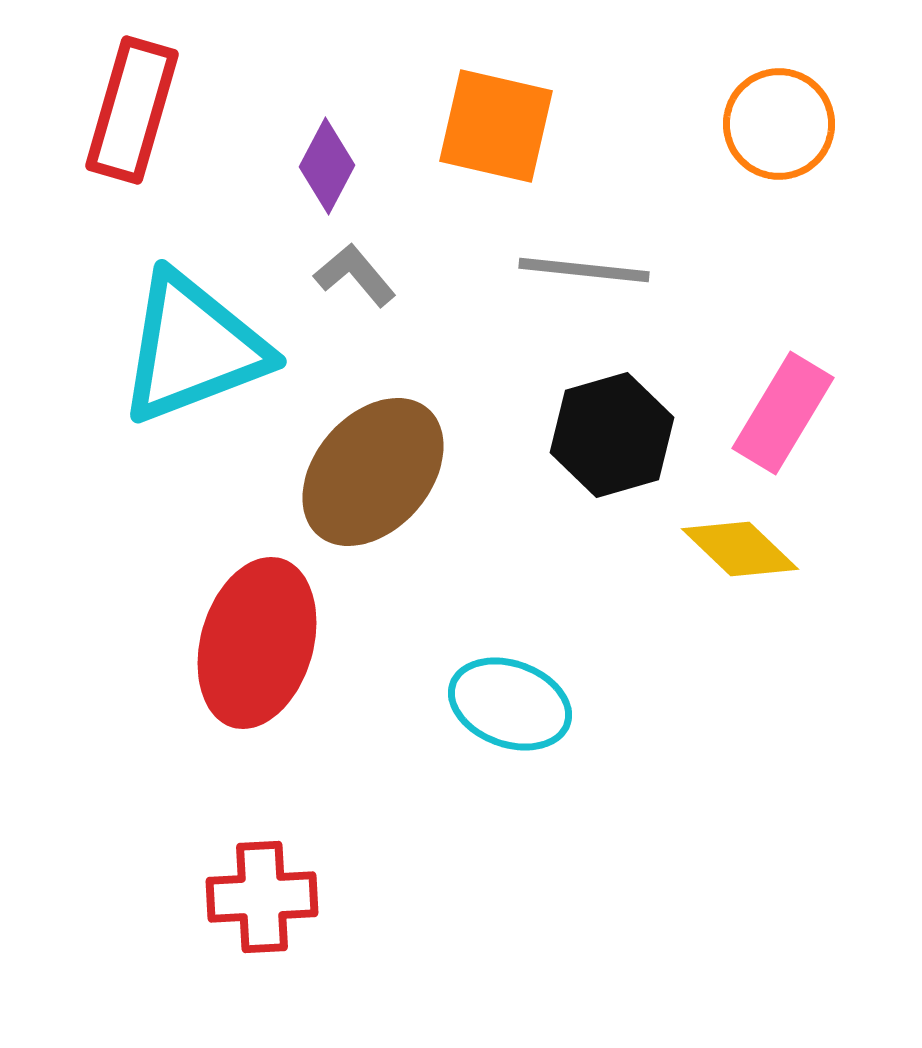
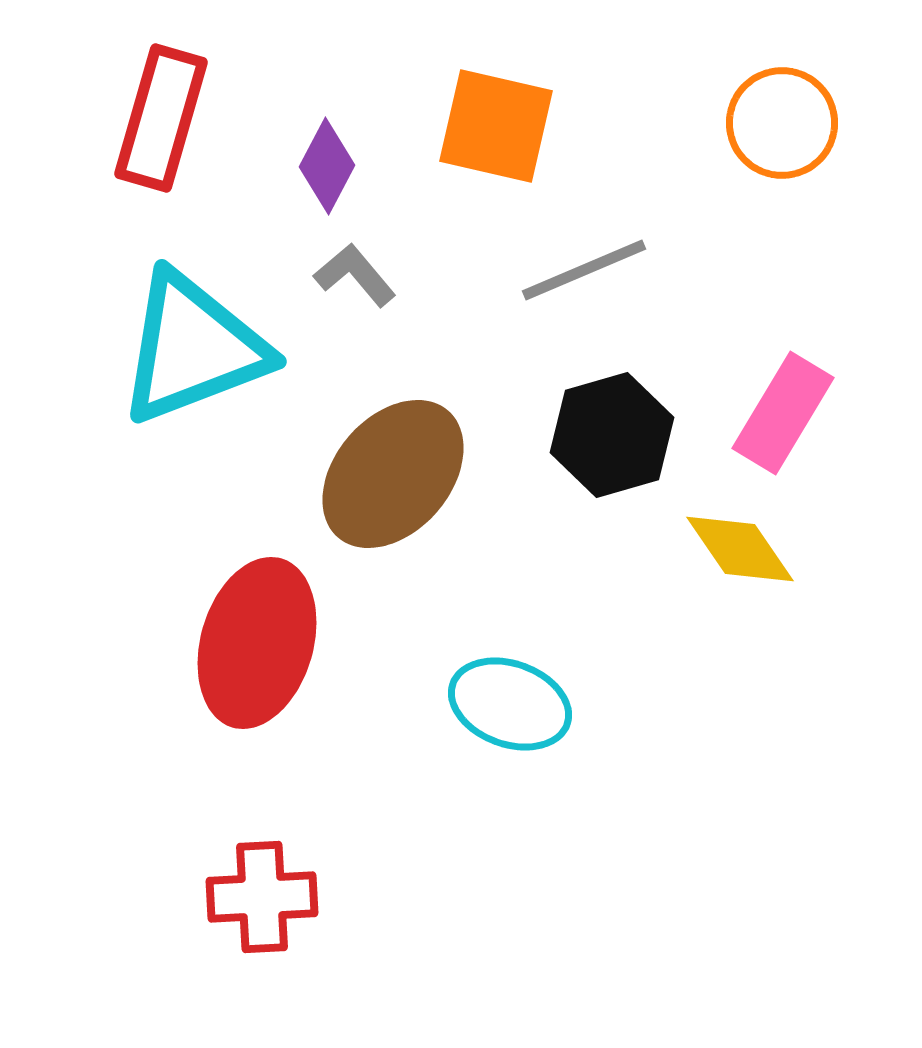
red rectangle: moved 29 px right, 8 px down
orange circle: moved 3 px right, 1 px up
gray line: rotated 29 degrees counterclockwise
brown ellipse: moved 20 px right, 2 px down
yellow diamond: rotated 12 degrees clockwise
